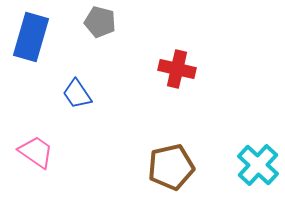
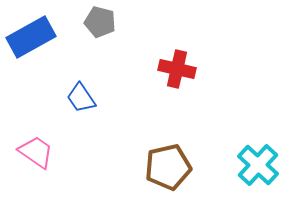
blue rectangle: rotated 45 degrees clockwise
blue trapezoid: moved 4 px right, 4 px down
brown pentagon: moved 3 px left
